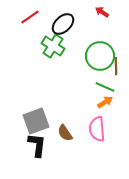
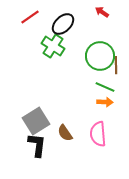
brown line: moved 1 px up
orange arrow: rotated 35 degrees clockwise
gray square: rotated 12 degrees counterclockwise
pink semicircle: moved 1 px right, 5 px down
